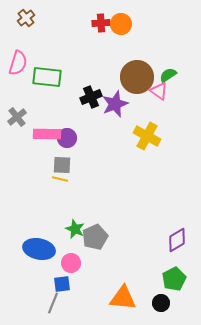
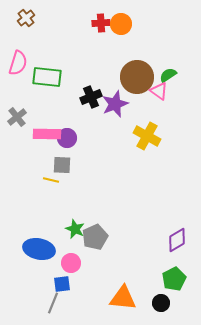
yellow line: moved 9 px left, 1 px down
